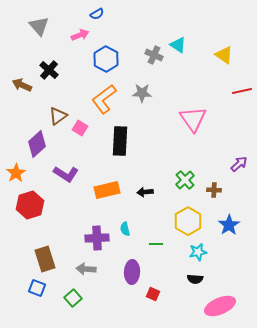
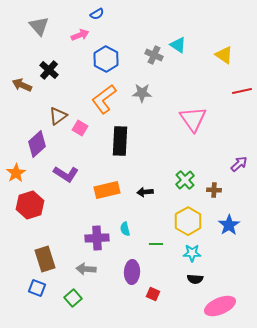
cyan star: moved 6 px left, 1 px down; rotated 12 degrees clockwise
